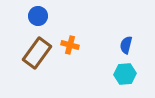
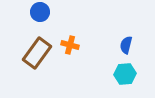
blue circle: moved 2 px right, 4 px up
